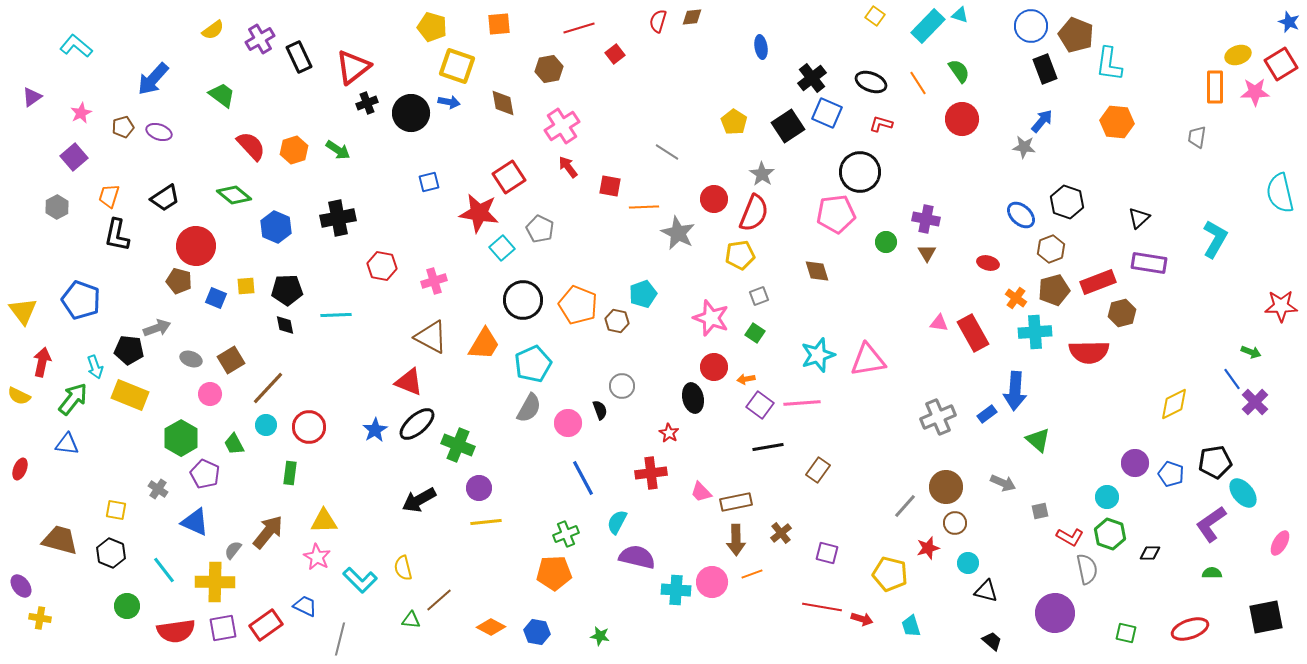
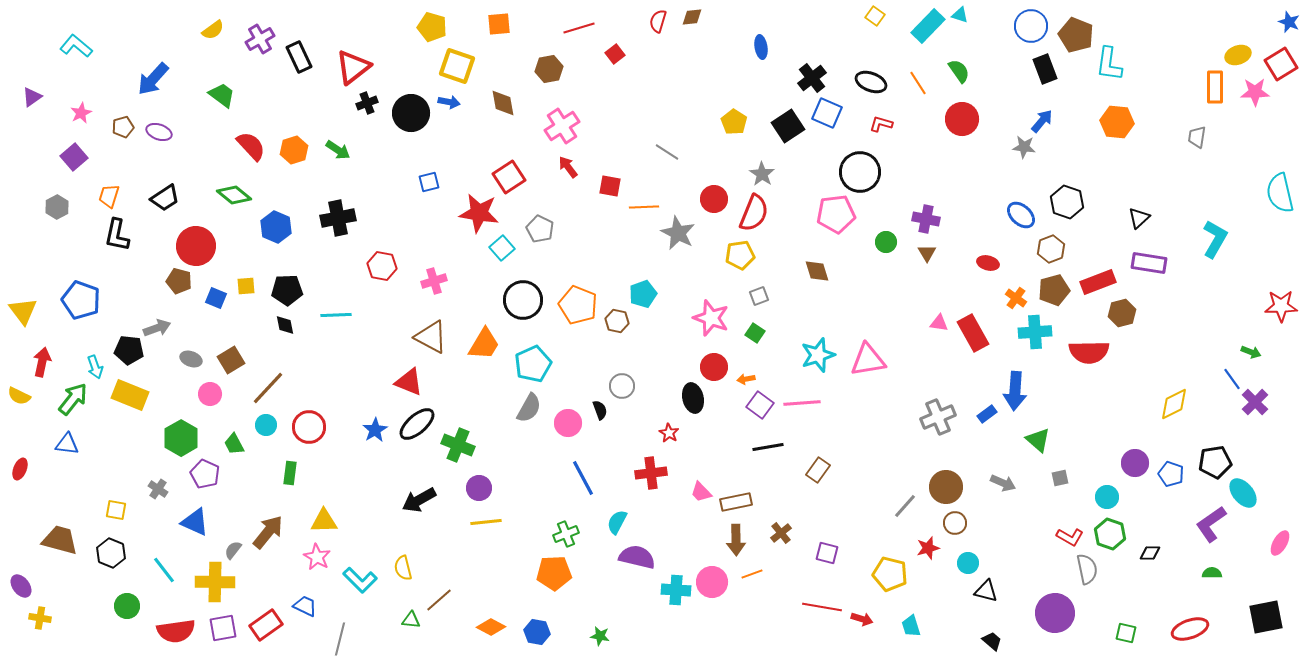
gray square at (1040, 511): moved 20 px right, 33 px up
